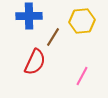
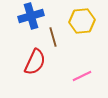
blue cross: moved 2 px right; rotated 15 degrees counterclockwise
brown line: rotated 48 degrees counterclockwise
pink line: rotated 36 degrees clockwise
